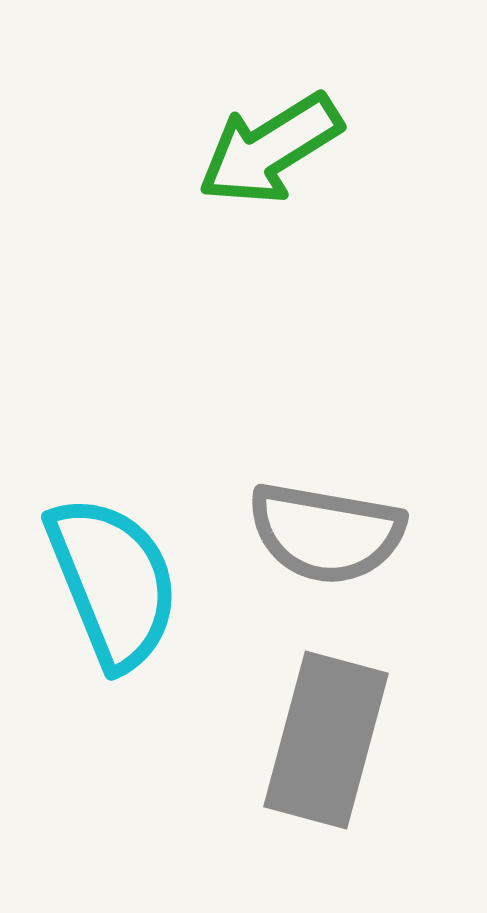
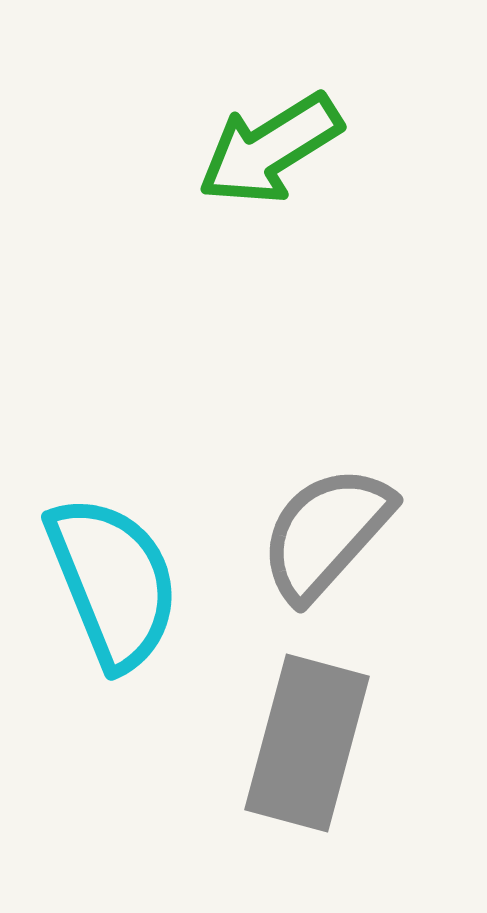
gray semicircle: rotated 122 degrees clockwise
gray rectangle: moved 19 px left, 3 px down
